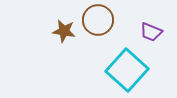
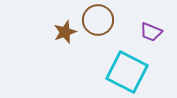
brown star: moved 1 px right, 1 px down; rotated 30 degrees counterclockwise
cyan square: moved 2 px down; rotated 15 degrees counterclockwise
